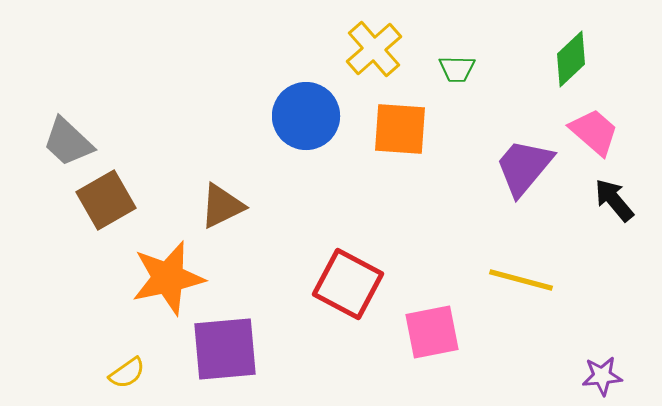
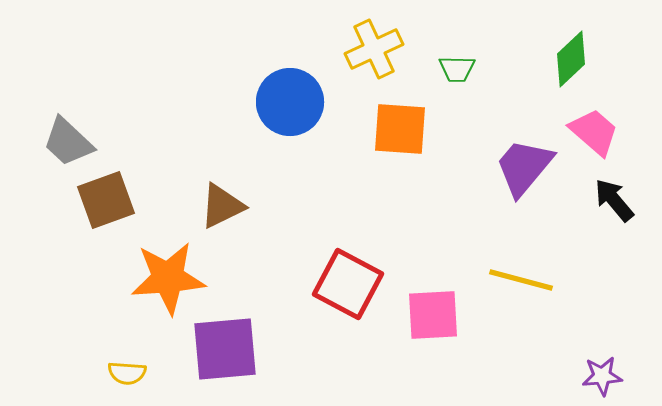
yellow cross: rotated 16 degrees clockwise
blue circle: moved 16 px left, 14 px up
brown square: rotated 10 degrees clockwise
orange star: rotated 8 degrees clockwise
pink square: moved 1 px right, 17 px up; rotated 8 degrees clockwise
yellow semicircle: rotated 39 degrees clockwise
